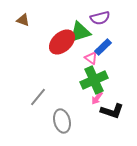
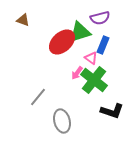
blue rectangle: moved 2 px up; rotated 24 degrees counterclockwise
green cross: rotated 28 degrees counterclockwise
pink arrow: moved 20 px left, 25 px up
